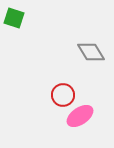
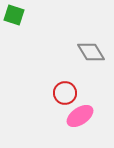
green square: moved 3 px up
red circle: moved 2 px right, 2 px up
